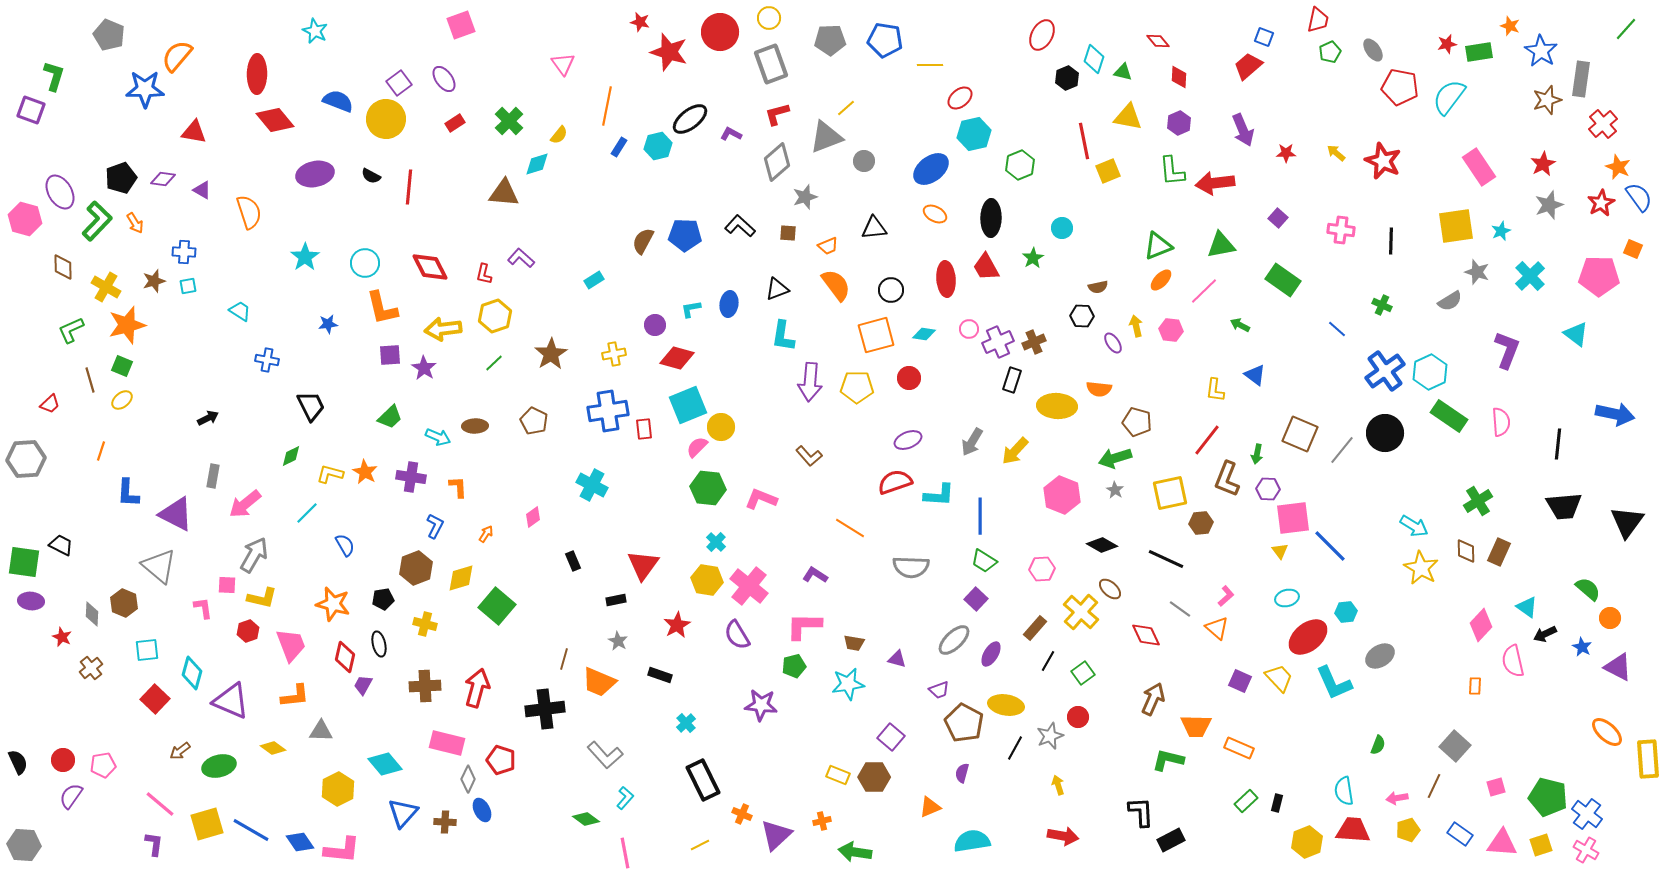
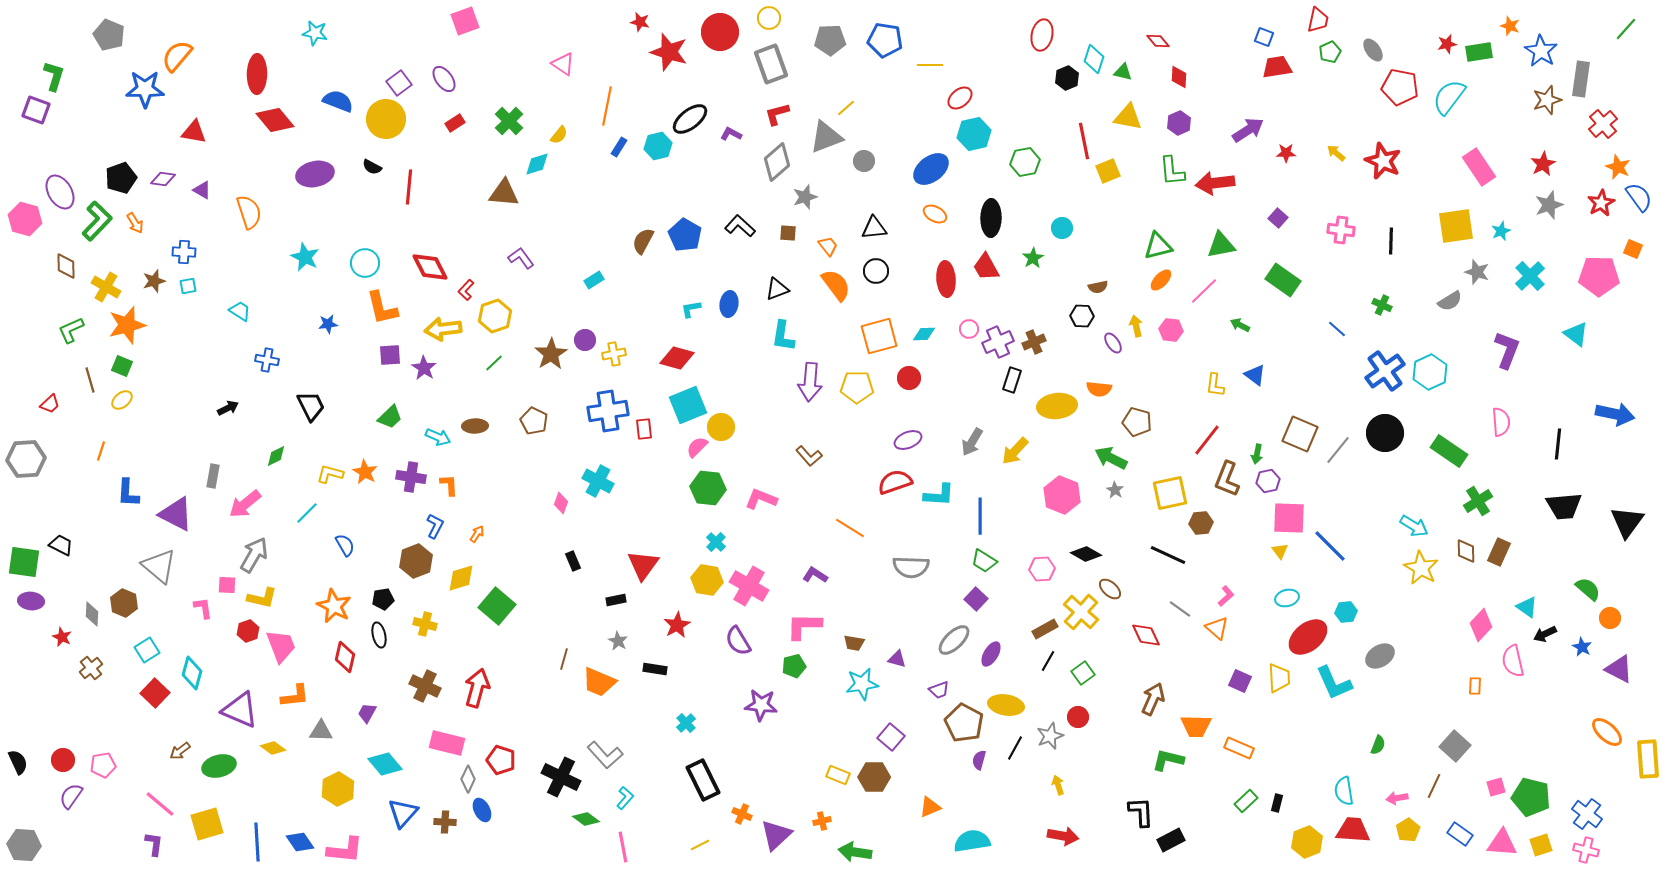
pink square at (461, 25): moved 4 px right, 4 px up
cyan star at (315, 31): moved 2 px down; rotated 15 degrees counterclockwise
red ellipse at (1042, 35): rotated 16 degrees counterclockwise
pink triangle at (563, 64): rotated 20 degrees counterclockwise
red trapezoid at (1248, 66): moved 29 px right, 1 px down; rotated 32 degrees clockwise
purple square at (31, 110): moved 5 px right
purple arrow at (1243, 130): moved 5 px right; rotated 100 degrees counterclockwise
green hexagon at (1020, 165): moved 5 px right, 3 px up; rotated 12 degrees clockwise
black semicircle at (371, 176): moved 1 px right, 9 px up
blue pentagon at (685, 235): rotated 28 degrees clockwise
orange trapezoid at (828, 246): rotated 105 degrees counterclockwise
green triangle at (1158, 246): rotated 8 degrees clockwise
cyan star at (305, 257): rotated 12 degrees counterclockwise
purple L-shape at (521, 258): rotated 12 degrees clockwise
brown diamond at (63, 267): moved 3 px right, 1 px up
red L-shape at (484, 274): moved 18 px left, 16 px down; rotated 30 degrees clockwise
black circle at (891, 290): moved 15 px left, 19 px up
purple circle at (655, 325): moved 70 px left, 15 px down
cyan diamond at (924, 334): rotated 10 degrees counterclockwise
orange square at (876, 335): moved 3 px right, 1 px down
yellow L-shape at (1215, 390): moved 5 px up
yellow ellipse at (1057, 406): rotated 9 degrees counterclockwise
green rectangle at (1449, 416): moved 35 px down
black arrow at (208, 418): moved 20 px right, 10 px up
gray line at (1342, 450): moved 4 px left
green diamond at (291, 456): moved 15 px left
green arrow at (1115, 458): moved 4 px left; rotated 44 degrees clockwise
cyan cross at (592, 485): moved 6 px right, 4 px up
orange L-shape at (458, 487): moved 9 px left, 2 px up
purple hexagon at (1268, 489): moved 8 px up; rotated 15 degrees counterclockwise
pink diamond at (533, 517): moved 28 px right, 14 px up; rotated 35 degrees counterclockwise
pink square at (1293, 518): moved 4 px left; rotated 9 degrees clockwise
orange arrow at (486, 534): moved 9 px left
black diamond at (1102, 545): moved 16 px left, 9 px down
black line at (1166, 559): moved 2 px right, 4 px up
brown hexagon at (416, 568): moved 7 px up
pink cross at (749, 586): rotated 9 degrees counterclockwise
orange star at (333, 604): moved 1 px right, 2 px down; rotated 12 degrees clockwise
brown rectangle at (1035, 628): moved 10 px right, 1 px down; rotated 20 degrees clockwise
purple semicircle at (737, 635): moved 1 px right, 6 px down
black ellipse at (379, 644): moved 9 px up
pink trapezoid at (291, 645): moved 10 px left, 1 px down
cyan square at (147, 650): rotated 25 degrees counterclockwise
purple triangle at (1618, 667): moved 1 px right, 2 px down
black rectangle at (660, 675): moved 5 px left, 6 px up; rotated 10 degrees counterclockwise
yellow trapezoid at (1279, 678): rotated 40 degrees clockwise
cyan star at (848, 684): moved 14 px right
purple trapezoid at (363, 685): moved 4 px right, 28 px down
brown cross at (425, 686): rotated 28 degrees clockwise
red square at (155, 699): moved 6 px up
purple triangle at (231, 701): moved 9 px right, 9 px down
black cross at (545, 709): moved 16 px right, 68 px down; rotated 33 degrees clockwise
purple semicircle at (962, 773): moved 17 px right, 13 px up
green pentagon at (1548, 797): moved 17 px left
blue line at (251, 830): moved 6 px right, 12 px down; rotated 57 degrees clockwise
yellow pentagon at (1408, 830): rotated 15 degrees counterclockwise
pink L-shape at (342, 850): moved 3 px right
pink cross at (1586, 850): rotated 15 degrees counterclockwise
pink line at (625, 853): moved 2 px left, 6 px up
